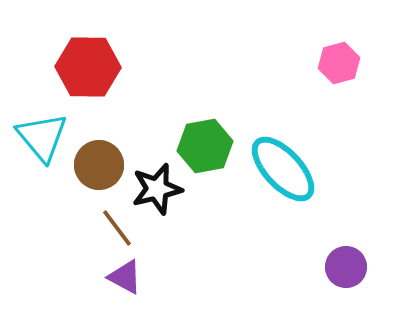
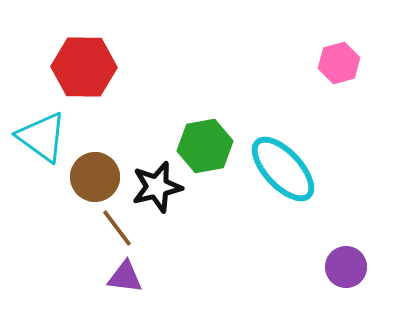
red hexagon: moved 4 px left
cyan triangle: rotated 14 degrees counterclockwise
brown circle: moved 4 px left, 12 px down
black star: moved 2 px up
purple triangle: rotated 21 degrees counterclockwise
